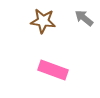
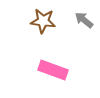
gray arrow: moved 2 px down
